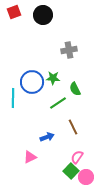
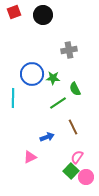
blue circle: moved 8 px up
